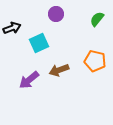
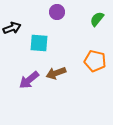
purple circle: moved 1 px right, 2 px up
cyan square: rotated 30 degrees clockwise
brown arrow: moved 3 px left, 3 px down
